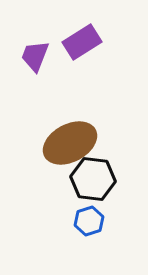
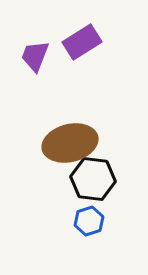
brown ellipse: rotated 14 degrees clockwise
